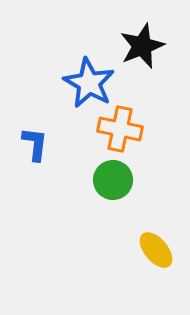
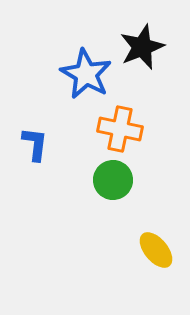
black star: moved 1 px down
blue star: moved 3 px left, 9 px up
